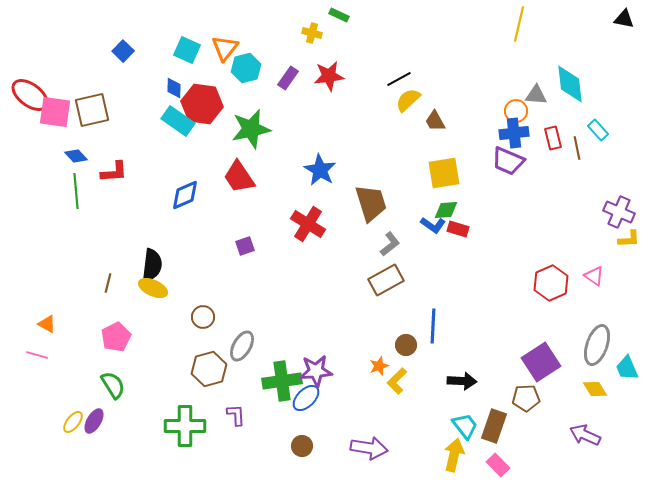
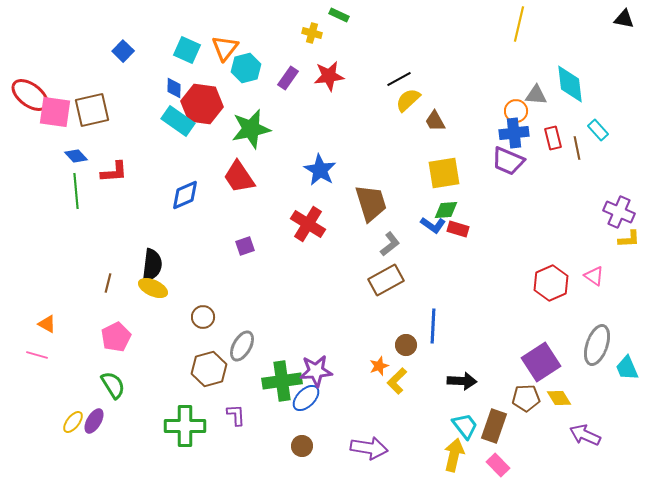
yellow diamond at (595, 389): moved 36 px left, 9 px down
